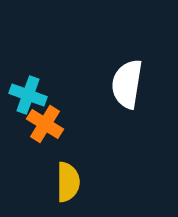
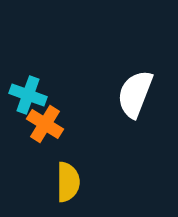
white semicircle: moved 8 px right, 10 px down; rotated 12 degrees clockwise
